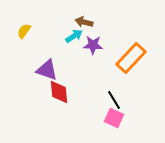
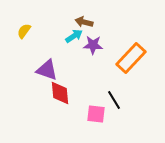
red diamond: moved 1 px right, 1 px down
pink square: moved 18 px left, 4 px up; rotated 18 degrees counterclockwise
